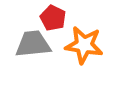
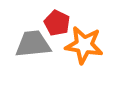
red pentagon: moved 4 px right, 5 px down
